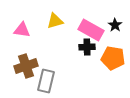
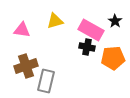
black star: moved 4 px up
black cross: rotated 14 degrees clockwise
orange pentagon: rotated 15 degrees counterclockwise
